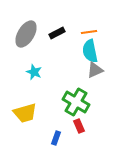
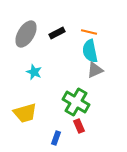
orange line: rotated 21 degrees clockwise
